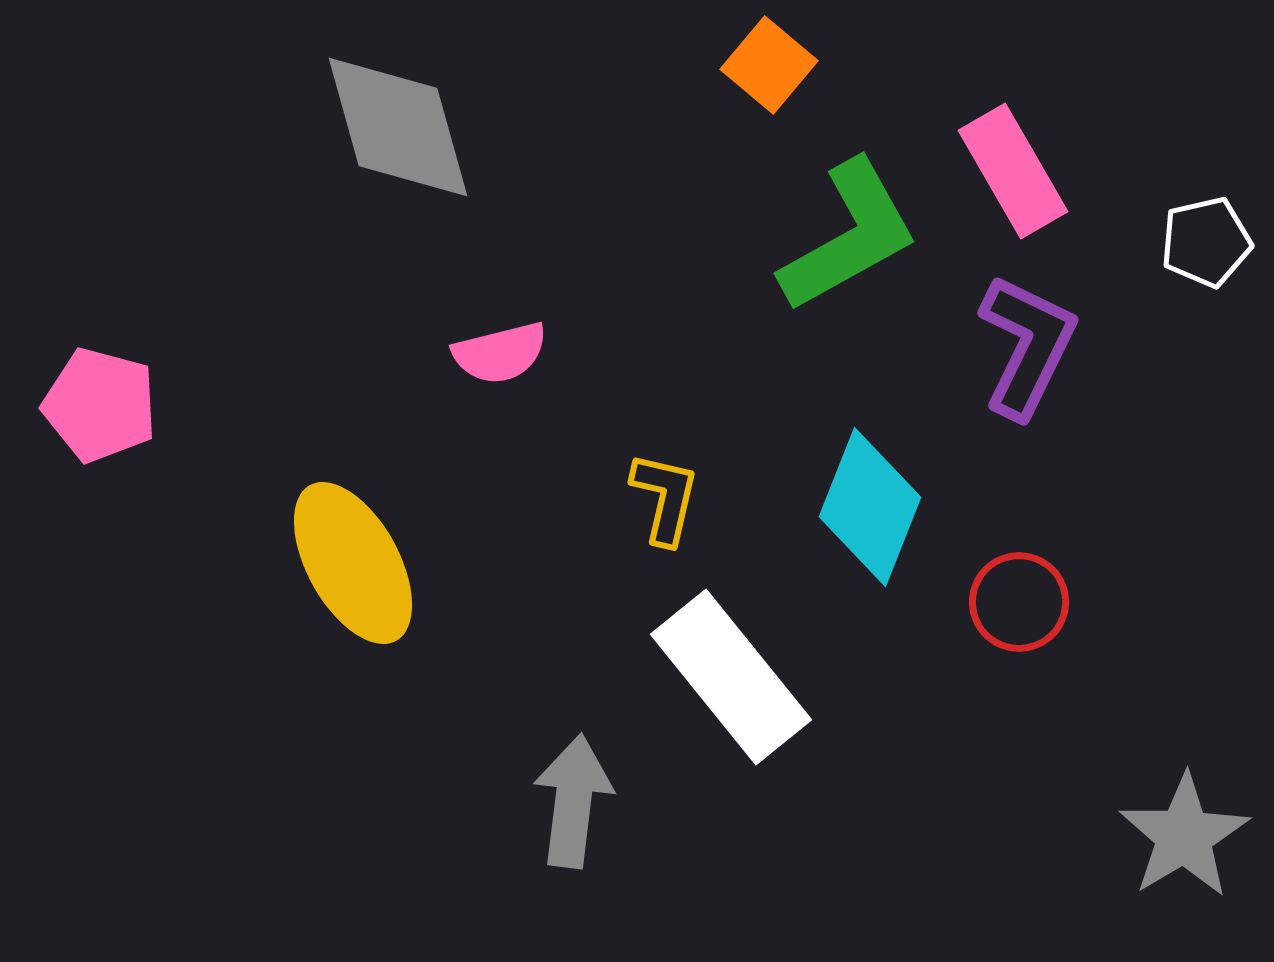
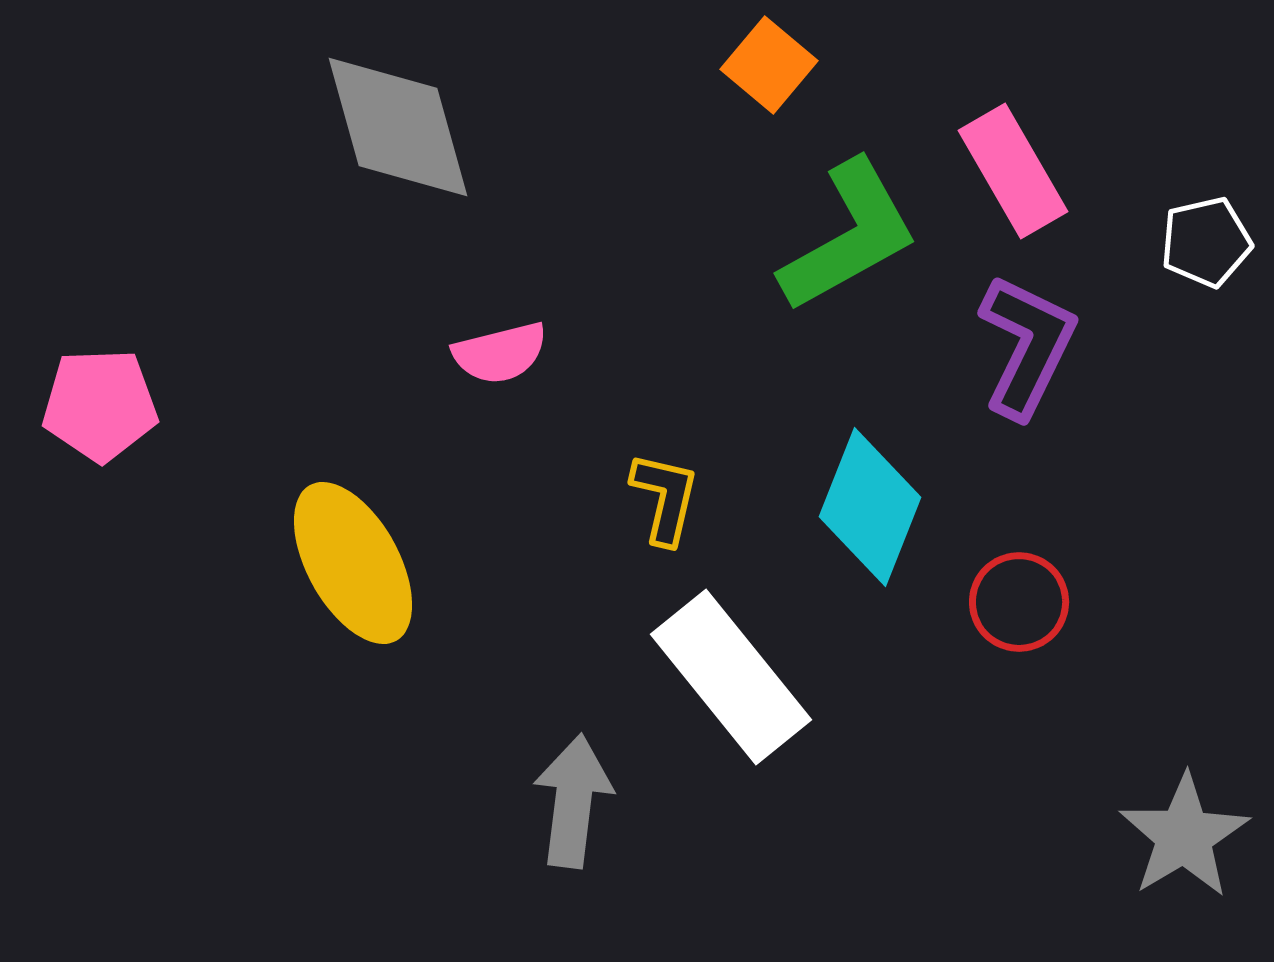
pink pentagon: rotated 17 degrees counterclockwise
